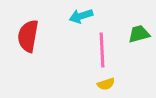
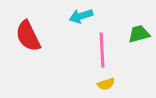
red semicircle: rotated 36 degrees counterclockwise
